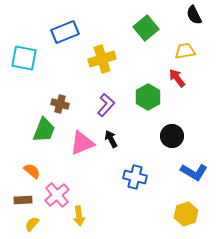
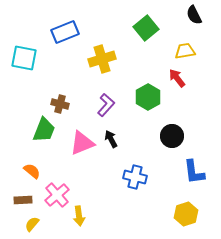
blue L-shape: rotated 52 degrees clockwise
